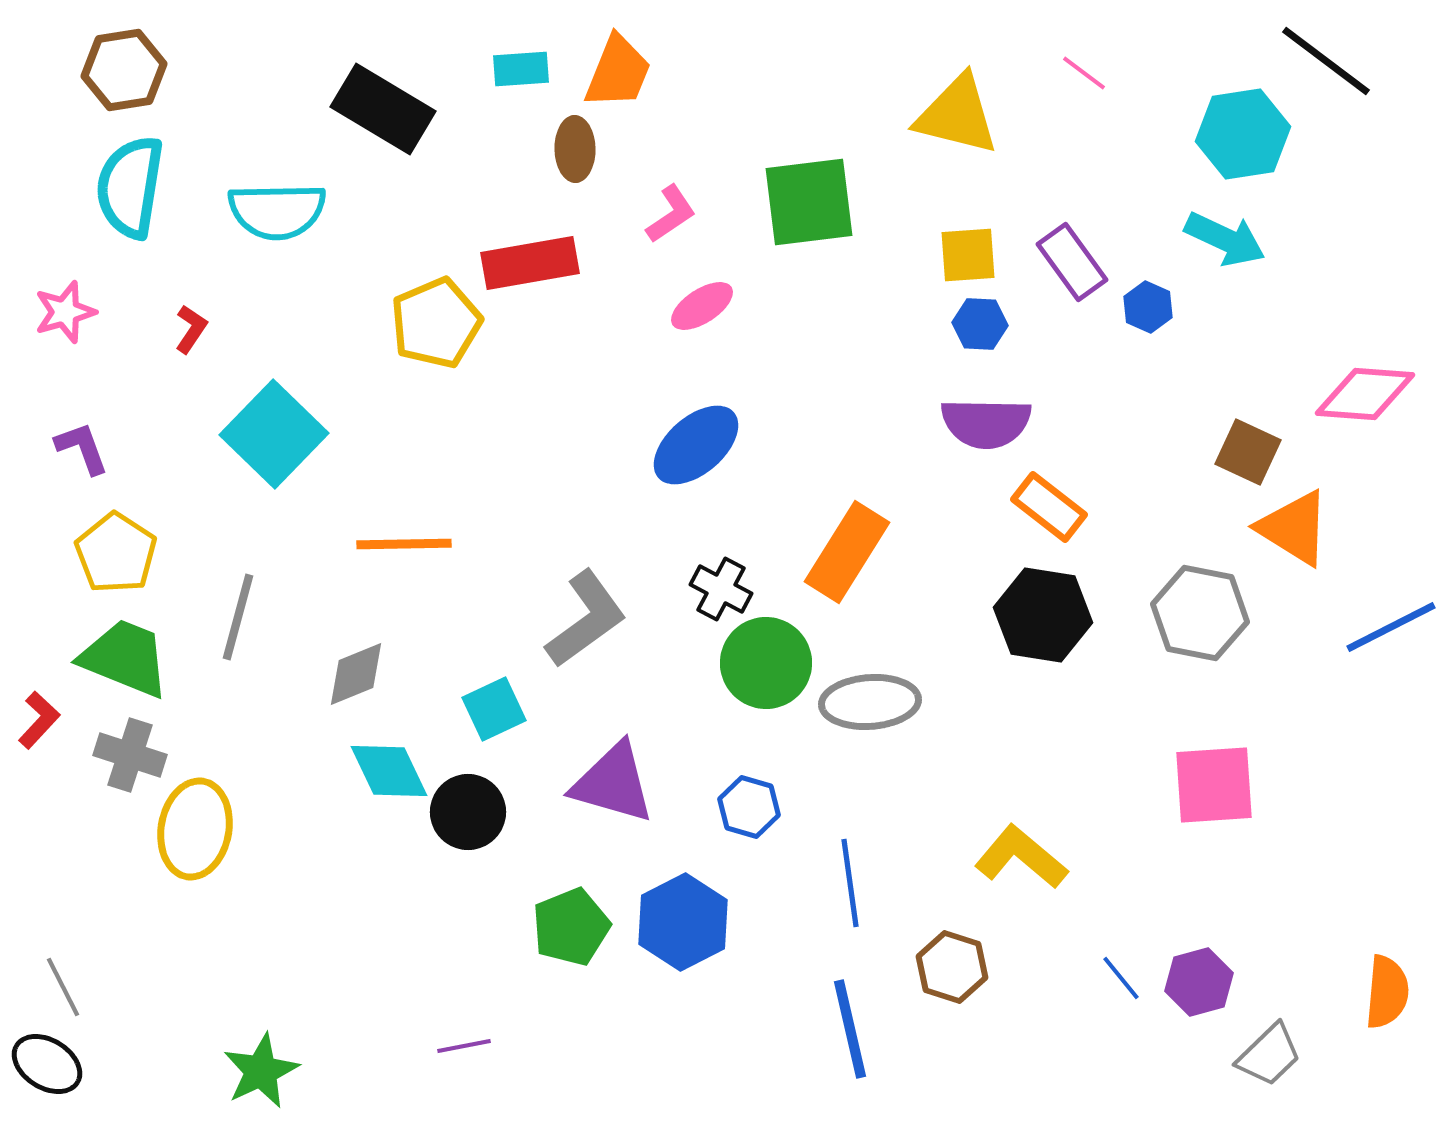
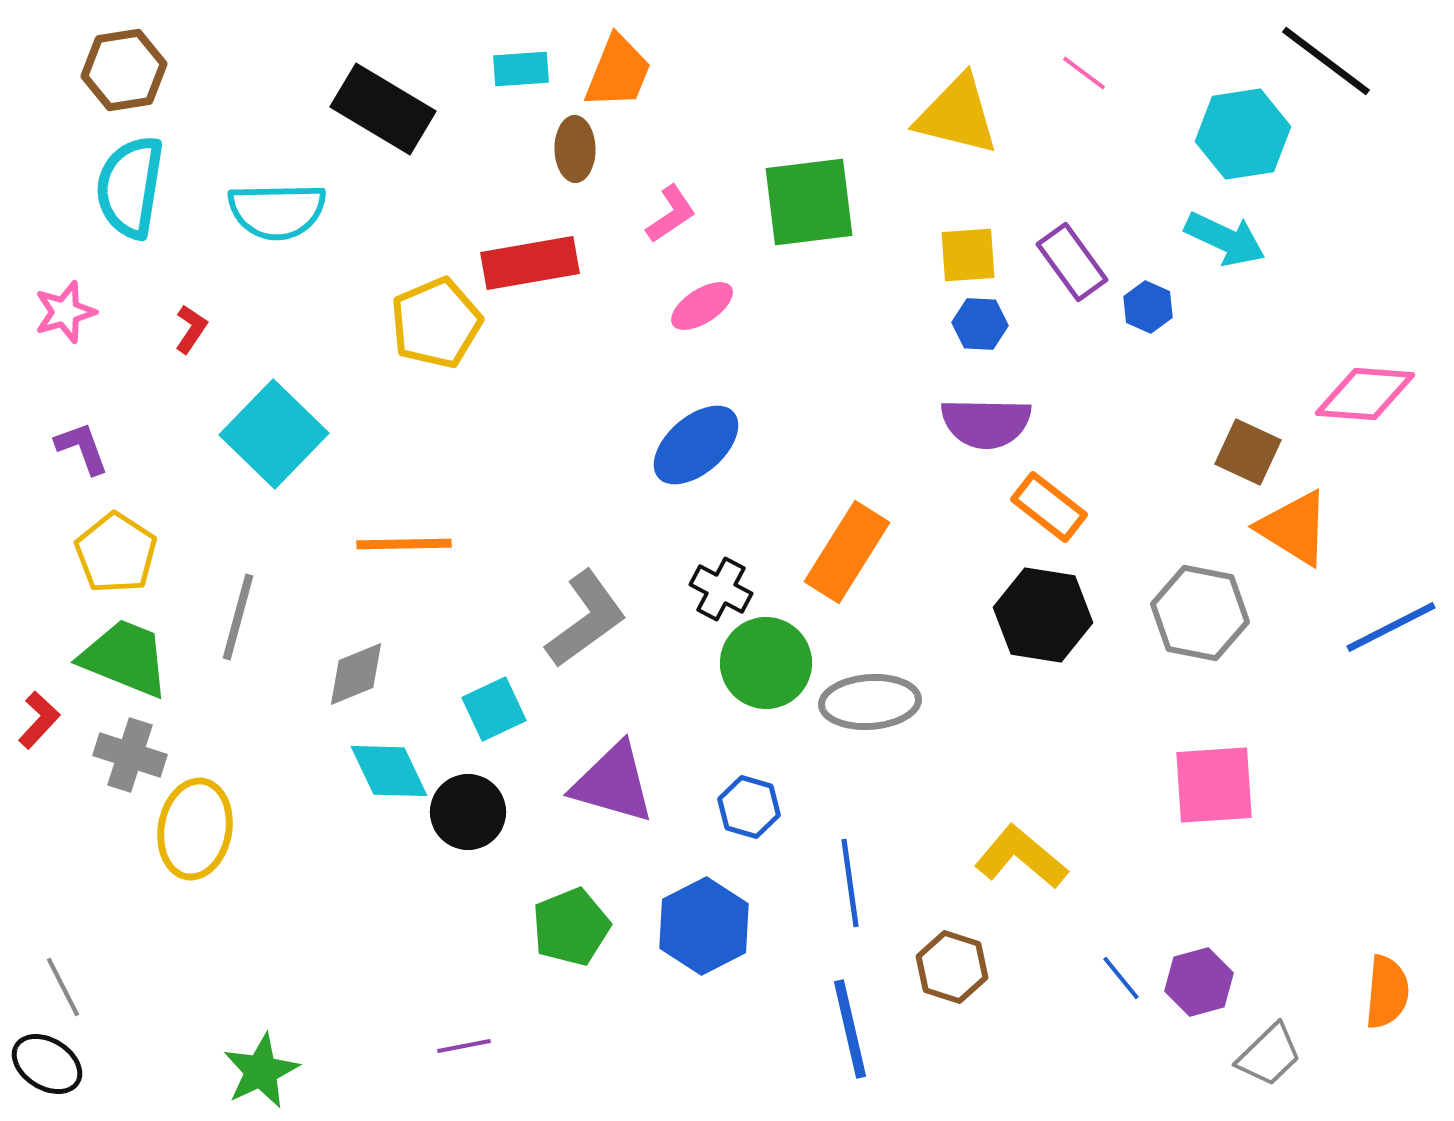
blue hexagon at (683, 922): moved 21 px right, 4 px down
